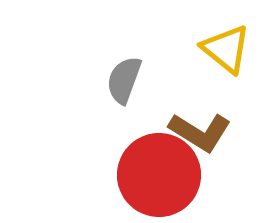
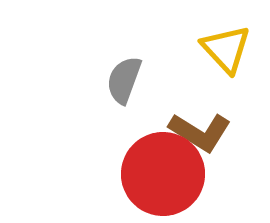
yellow triangle: rotated 8 degrees clockwise
red circle: moved 4 px right, 1 px up
